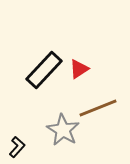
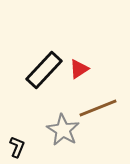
black L-shape: rotated 20 degrees counterclockwise
